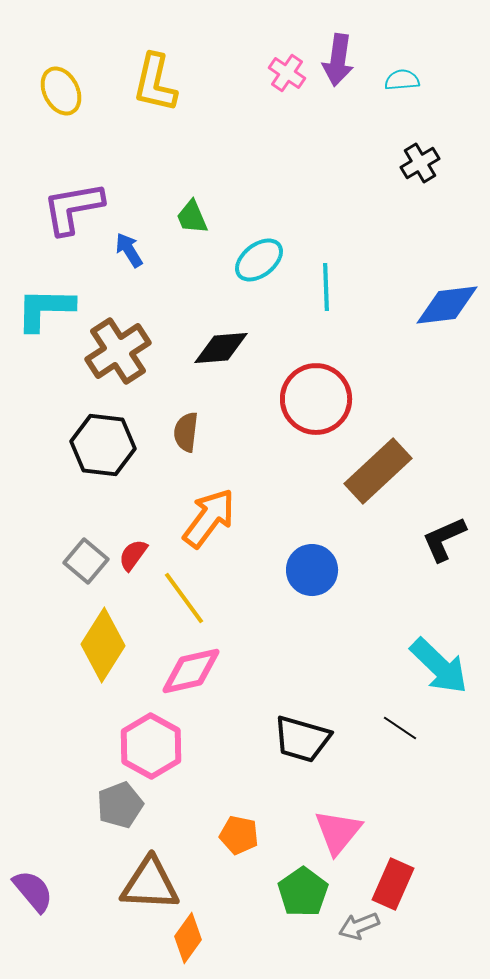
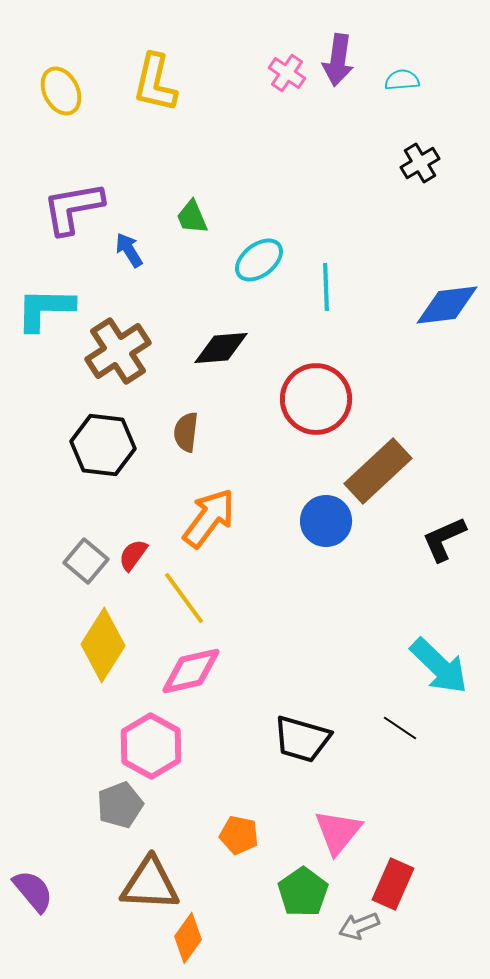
blue circle: moved 14 px right, 49 px up
